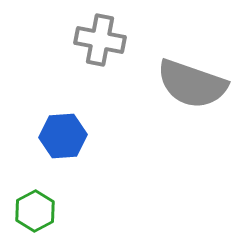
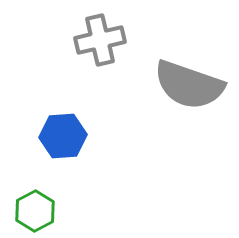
gray cross: rotated 24 degrees counterclockwise
gray semicircle: moved 3 px left, 1 px down
